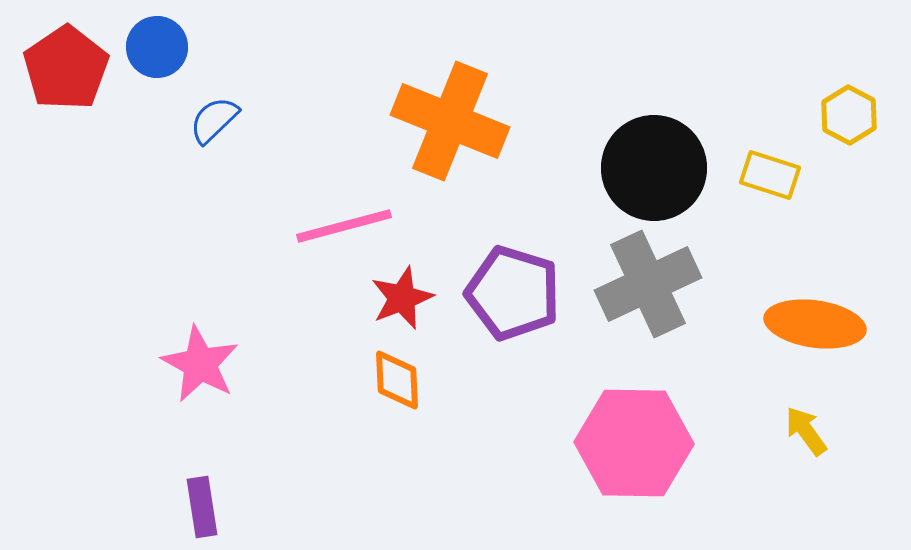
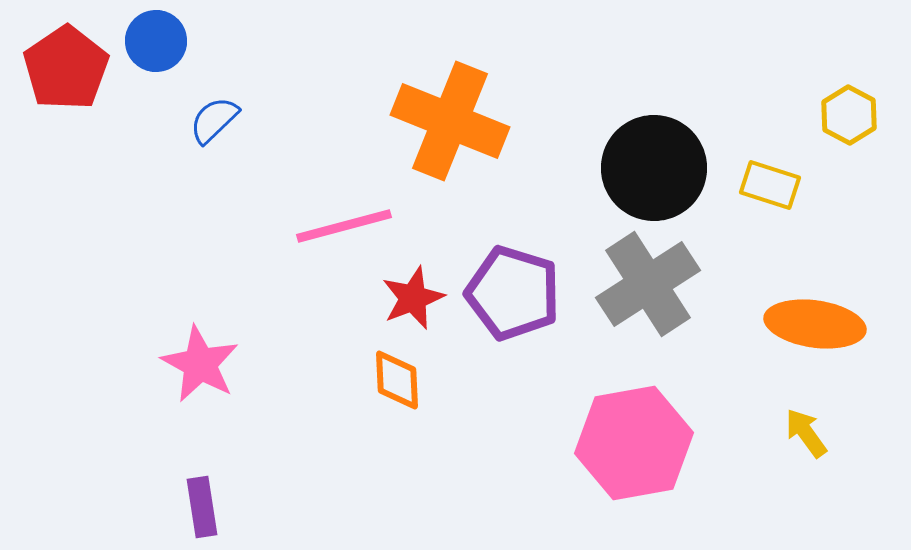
blue circle: moved 1 px left, 6 px up
yellow rectangle: moved 10 px down
gray cross: rotated 8 degrees counterclockwise
red star: moved 11 px right
yellow arrow: moved 2 px down
pink hexagon: rotated 11 degrees counterclockwise
